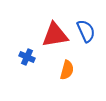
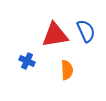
blue cross: moved 4 px down
orange semicircle: rotated 18 degrees counterclockwise
